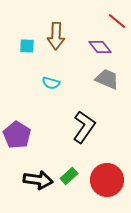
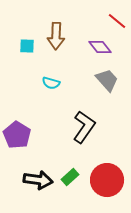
gray trapezoid: moved 1 px down; rotated 25 degrees clockwise
green rectangle: moved 1 px right, 1 px down
